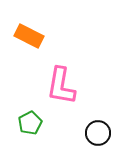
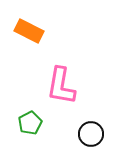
orange rectangle: moved 5 px up
black circle: moved 7 px left, 1 px down
